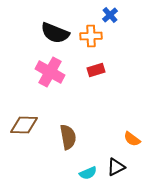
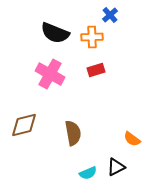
orange cross: moved 1 px right, 1 px down
pink cross: moved 2 px down
brown diamond: rotated 16 degrees counterclockwise
brown semicircle: moved 5 px right, 4 px up
